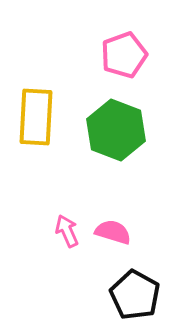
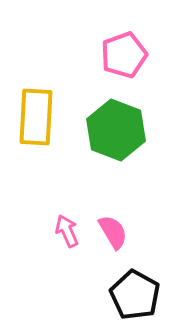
pink semicircle: rotated 42 degrees clockwise
